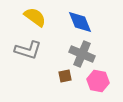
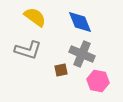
brown square: moved 4 px left, 6 px up
